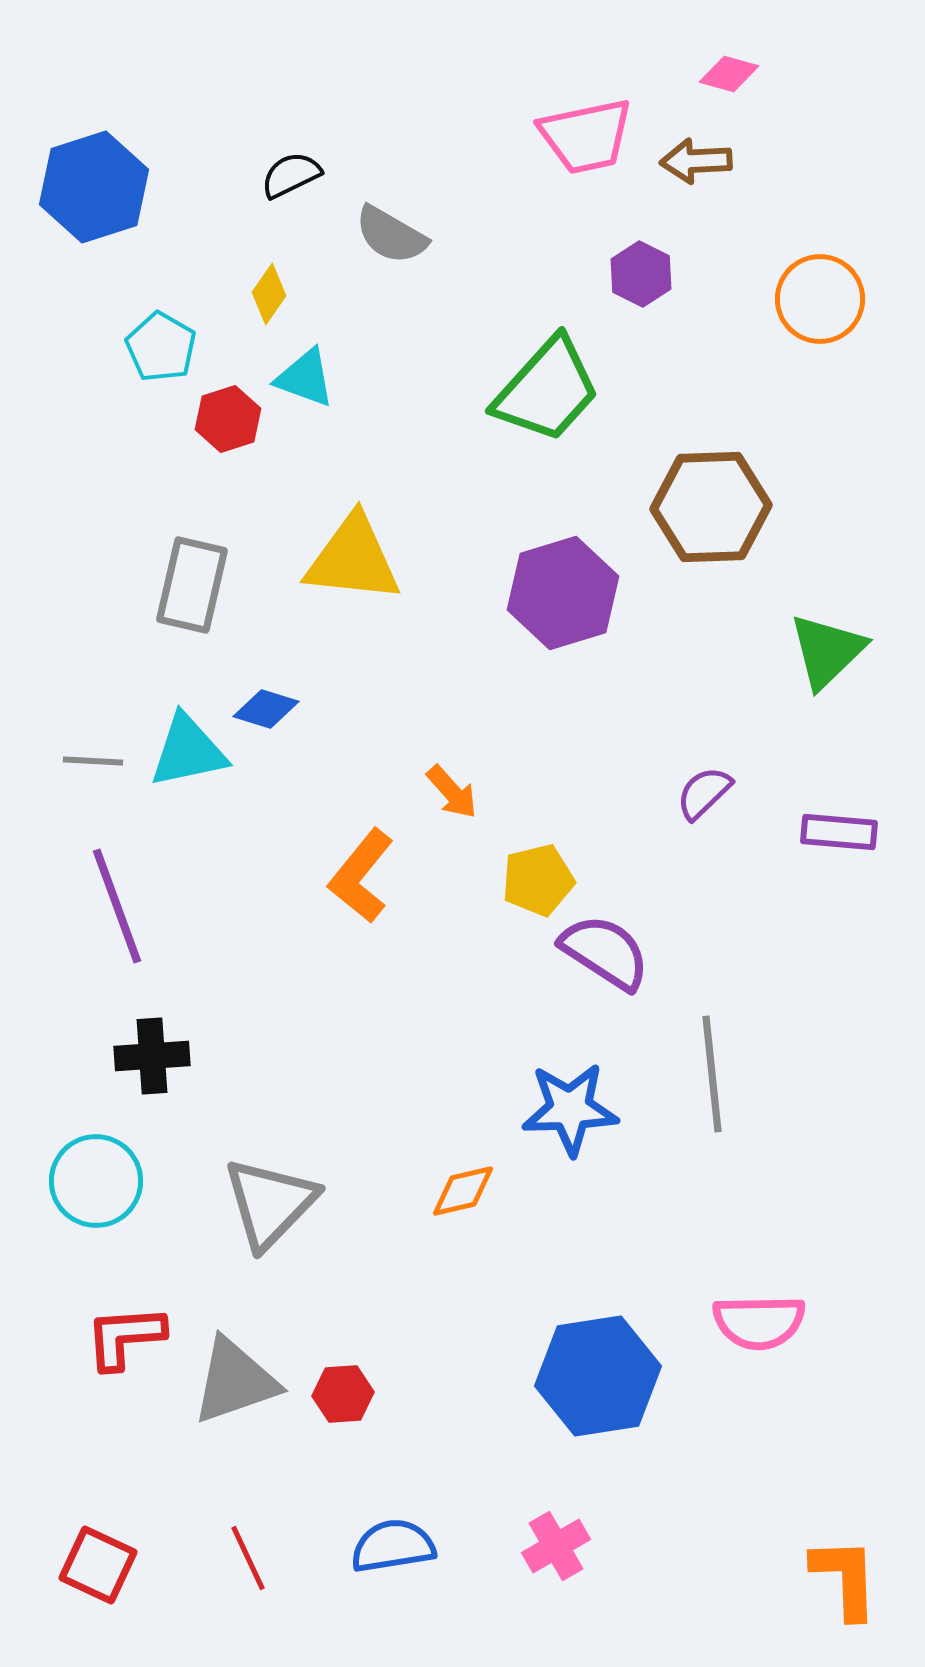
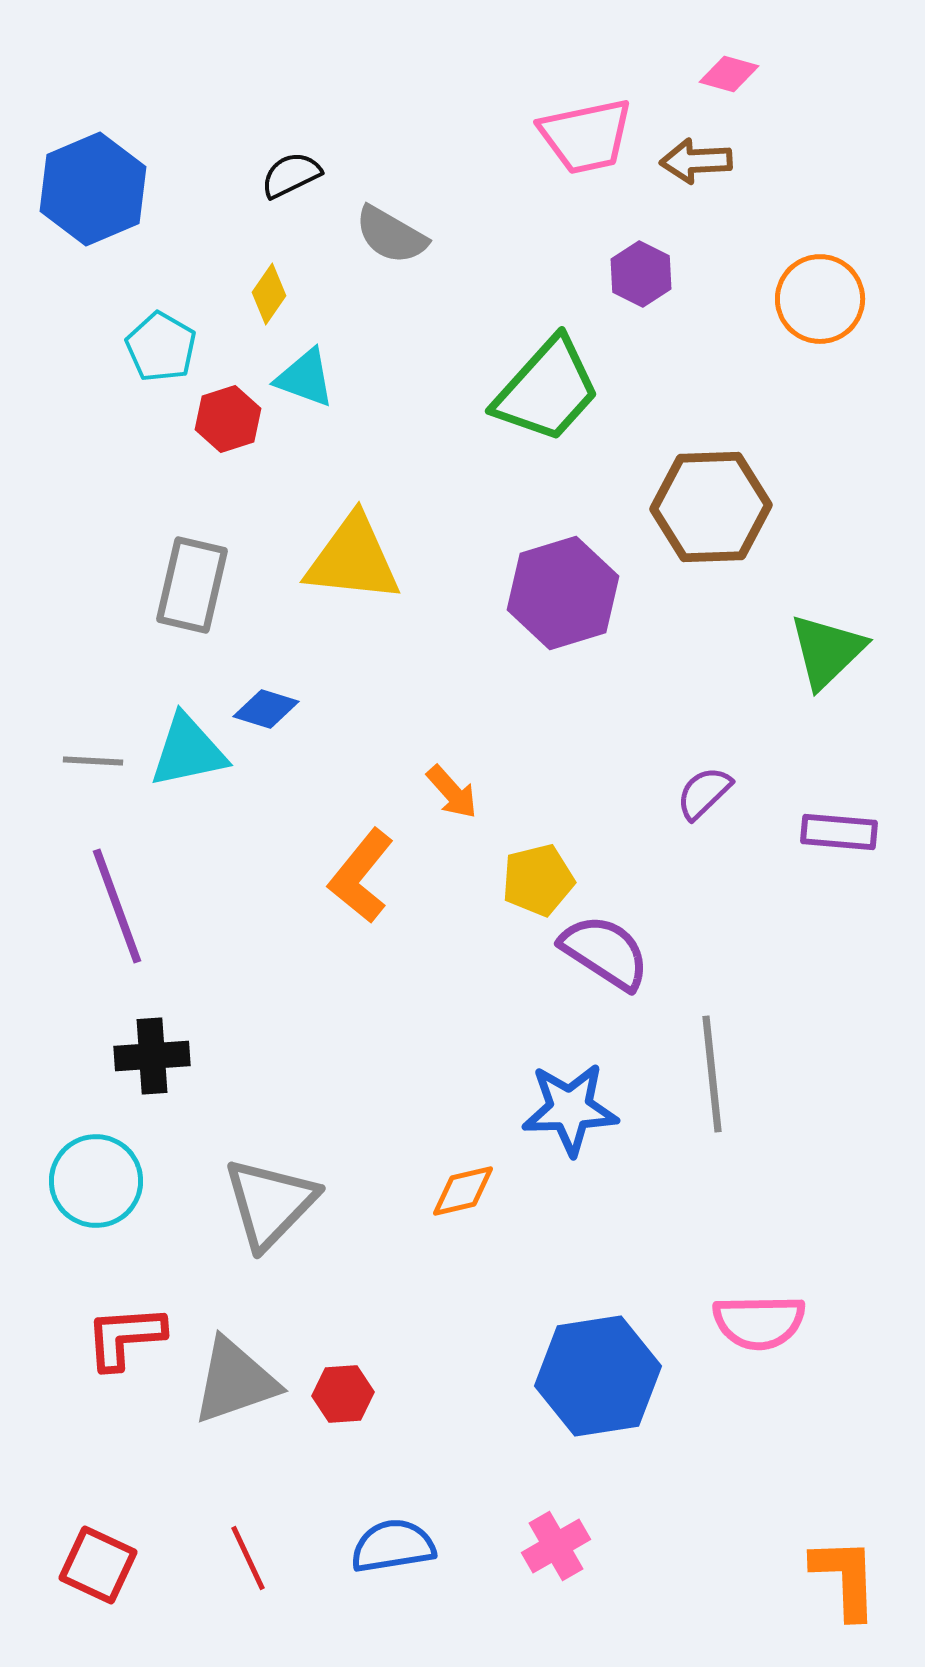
blue hexagon at (94, 187): moved 1 px left, 2 px down; rotated 5 degrees counterclockwise
